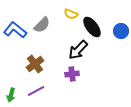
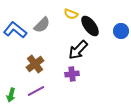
black ellipse: moved 2 px left, 1 px up
